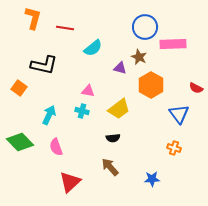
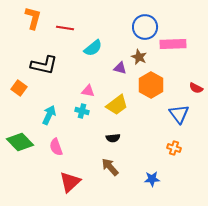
yellow trapezoid: moved 2 px left, 4 px up
